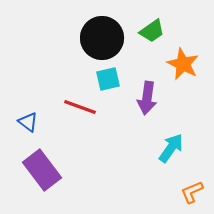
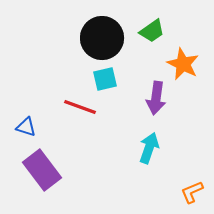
cyan square: moved 3 px left
purple arrow: moved 9 px right
blue triangle: moved 2 px left, 5 px down; rotated 20 degrees counterclockwise
cyan arrow: moved 22 px left; rotated 16 degrees counterclockwise
